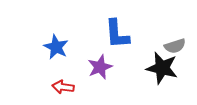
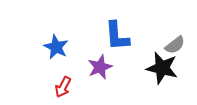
blue L-shape: moved 2 px down
gray semicircle: moved 1 px up; rotated 20 degrees counterclockwise
red arrow: rotated 70 degrees counterclockwise
